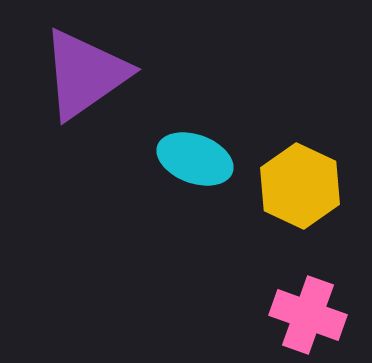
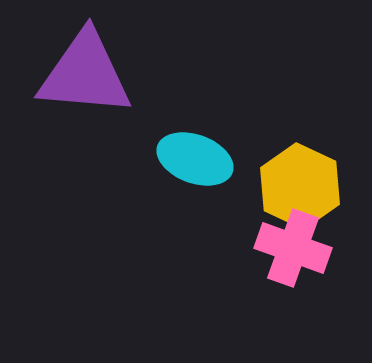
purple triangle: rotated 40 degrees clockwise
pink cross: moved 15 px left, 67 px up
